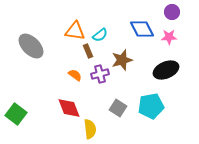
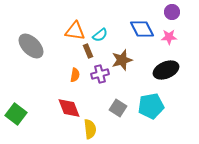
orange semicircle: rotated 64 degrees clockwise
